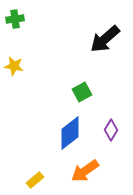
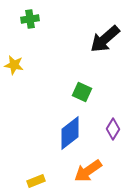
green cross: moved 15 px right
yellow star: moved 1 px up
green square: rotated 36 degrees counterclockwise
purple diamond: moved 2 px right, 1 px up
orange arrow: moved 3 px right
yellow rectangle: moved 1 px right, 1 px down; rotated 18 degrees clockwise
